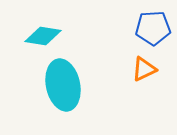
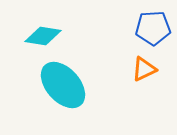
cyan ellipse: rotated 30 degrees counterclockwise
